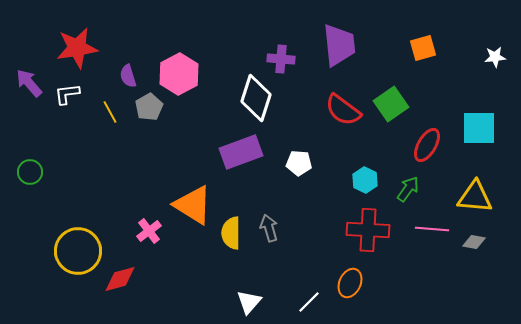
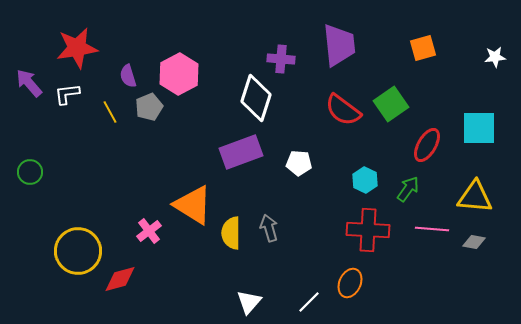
gray pentagon: rotated 8 degrees clockwise
